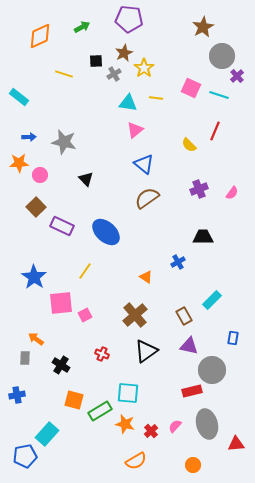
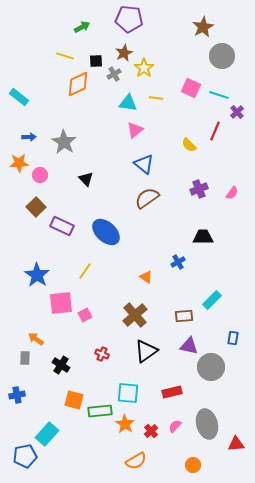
orange diamond at (40, 36): moved 38 px right, 48 px down
yellow line at (64, 74): moved 1 px right, 18 px up
purple cross at (237, 76): moved 36 px down
gray star at (64, 142): rotated 20 degrees clockwise
blue star at (34, 277): moved 3 px right, 2 px up
brown rectangle at (184, 316): rotated 66 degrees counterclockwise
gray circle at (212, 370): moved 1 px left, 3 px up
red rectangle at (192, 391): moved 20 px left, 1 px down
green rectangle at (100, 411): rotated 25 degrees clockwise
orange star at (125, 424): rotated 18 degrees clockwise
